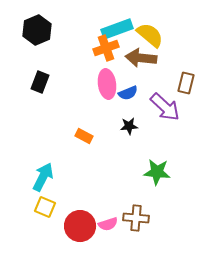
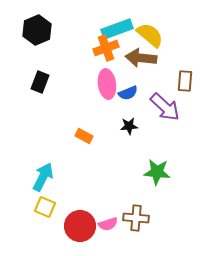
brown rectangle: moved 1 px left, 2 px up; rotated 10 degrees counterclockwise
